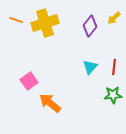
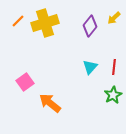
orange line: moved 2 px right, 1 px down; rotated 64 degrees counterclockwise
pink square: moved 4 px left, 1 px down
green star: rotated 24 degrees counterclockwise
